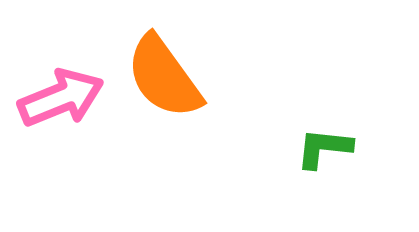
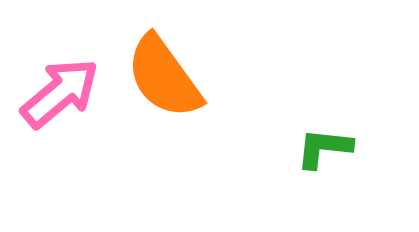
pink arrow: moved 1 px left, 5 px up; rotated 18 degrees counterclockwise
